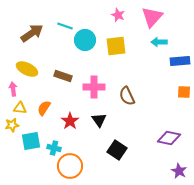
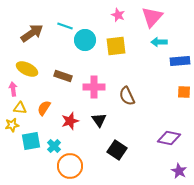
red star: rotated 18 degrees clockwise
cyan cross: moved 2 px up; rotated 32 degrees clockwise
